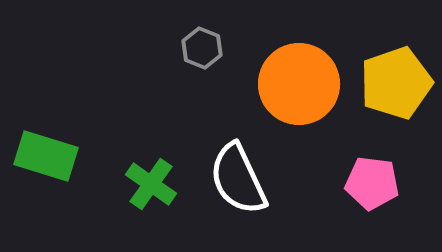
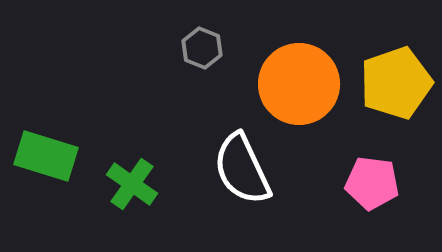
white semicircle: moved 4 px right, 10 px up
green cross: moved 19 px left
